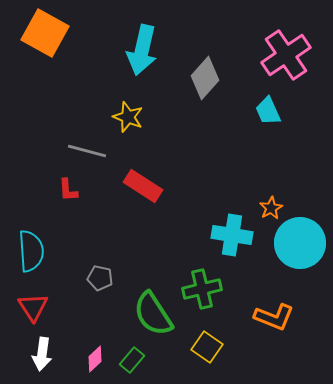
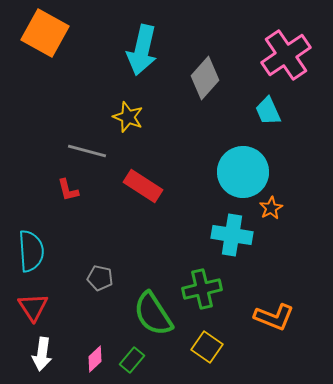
red L-shape: rotated 10 degrees counterclockwise
cyan circle: moved 57 px left, 71 px up
